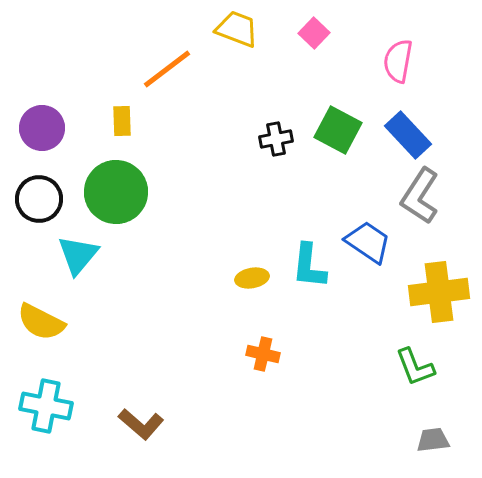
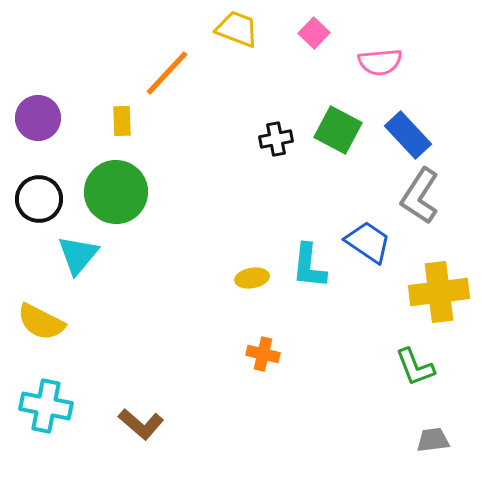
pink semicircle: moved 18 px left, 1 px down; rotated 105 degrees counterclockwise
orange line: moved 4 px down; rotated 10 degrees counterclockwise
purple circle: moved 4 px left, 10 px up
